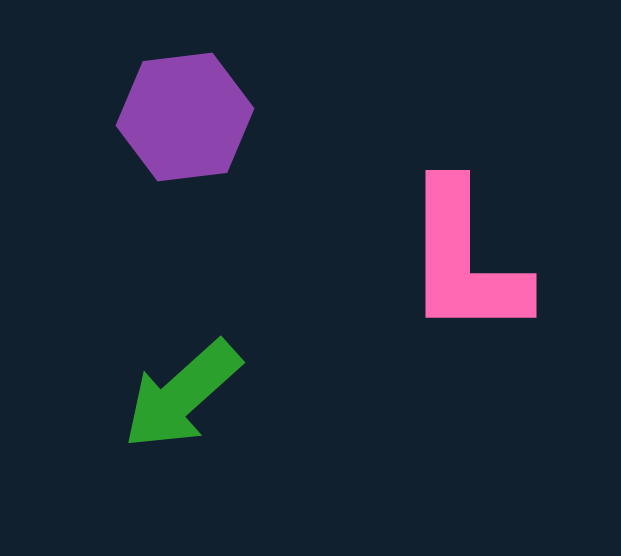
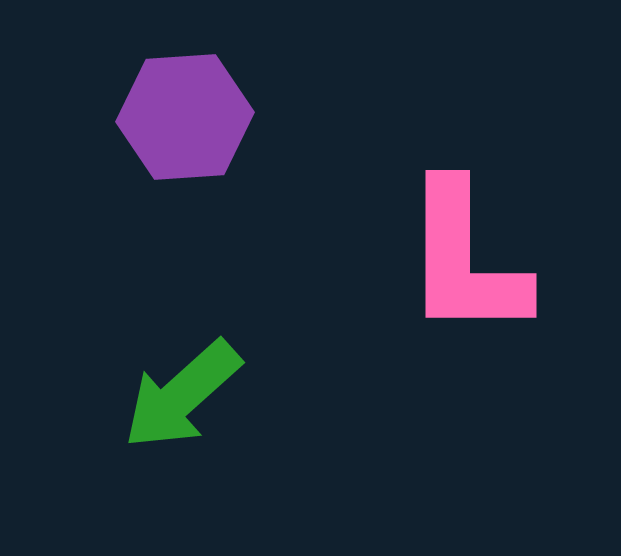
purple hexagon: rotated 3 degrees clockwise
